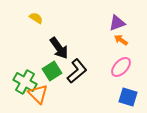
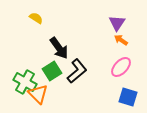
purple triangle: rotated 36 degrees counterclockwise
